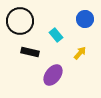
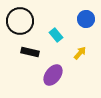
blue circle: moved 1 px right
